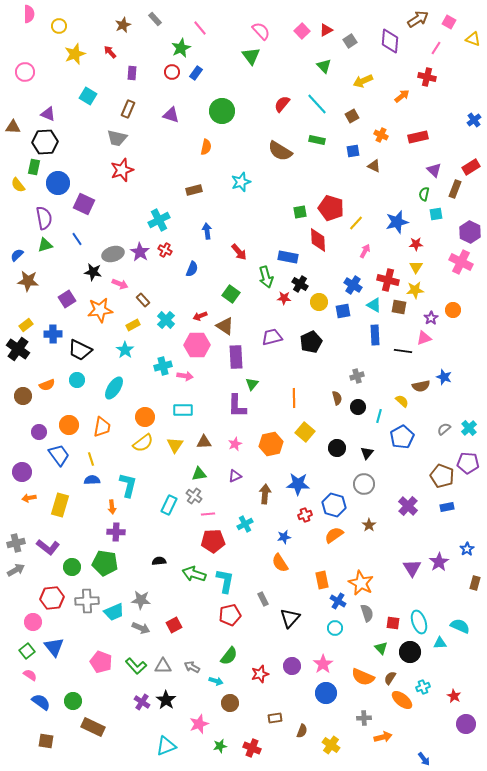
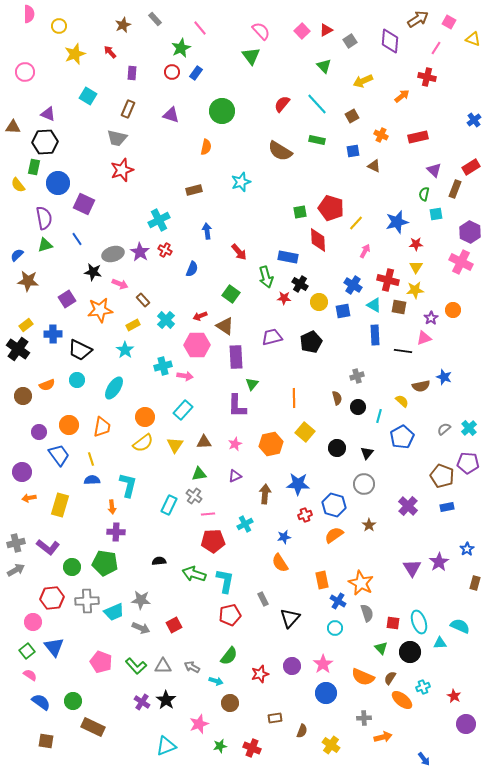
cyan rectangle at (183, 410): rotated 48 degrees counterclockwise
